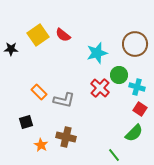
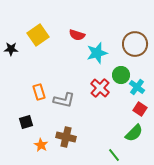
red semicircle: moved 14 px right; rotated 21 degrees counterclockwise
green circle: moved 2 px right
cyan cross: rotated 21 degrees clockwise
orange rectangle: rotated 28 degrees clockwise
